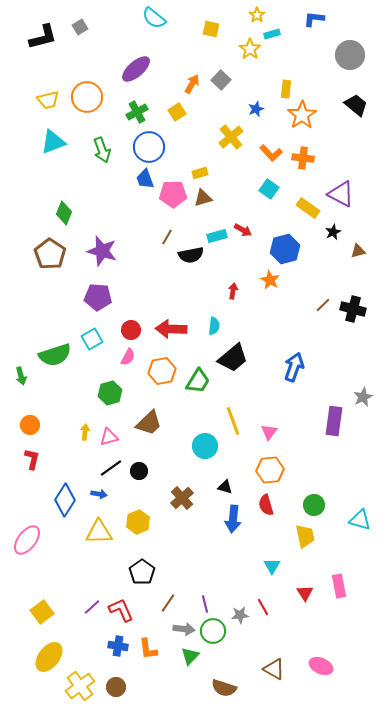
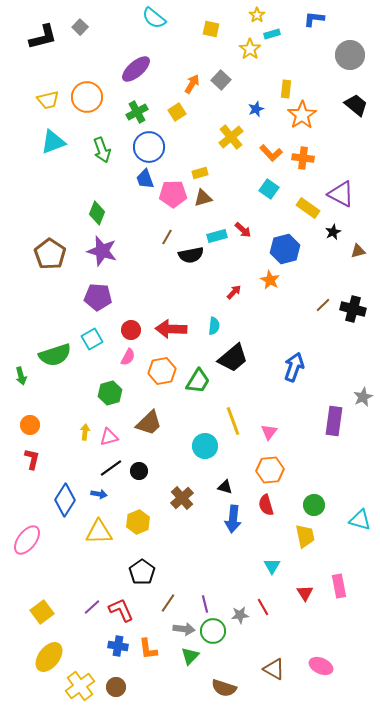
gray square at (80, 27): rotated 14 degrees counterclockwise
green diamond at (64, 213): moved 33 px right
red arrow at (243, 230): rotated 12 degrees clockwise
red arrow at (233, 291): moved 1 px right, 1 px down; rotated 35 degrees clockwise
